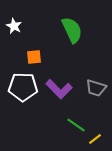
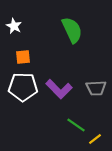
orange square: moved 11 px left
gray trapezoid: rotated 20 degrees counterclockwise
